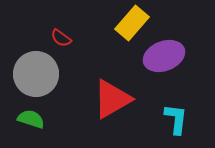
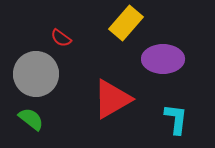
yellow rectangle: moved 6 px left
purple ellipse: moved 1 px left, 3 px down; rotated 21 degrees clockwise
green semicircle: rotated 20 degrees clockwise
